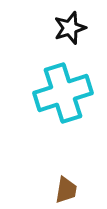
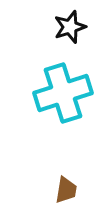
black star: moved 1 px up
